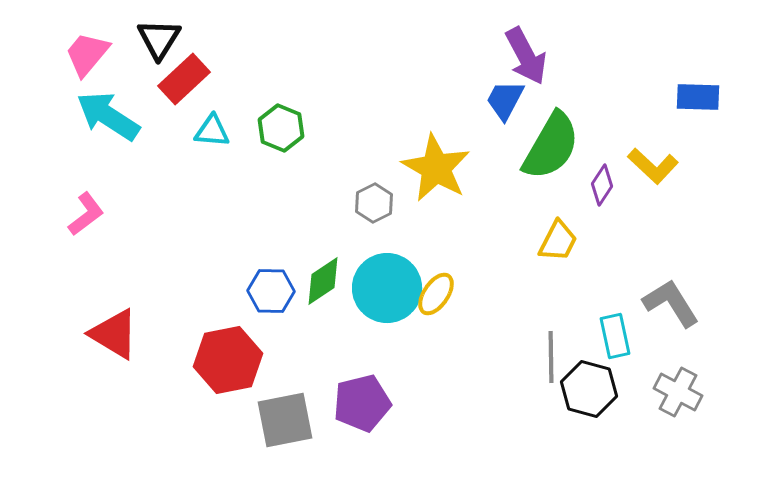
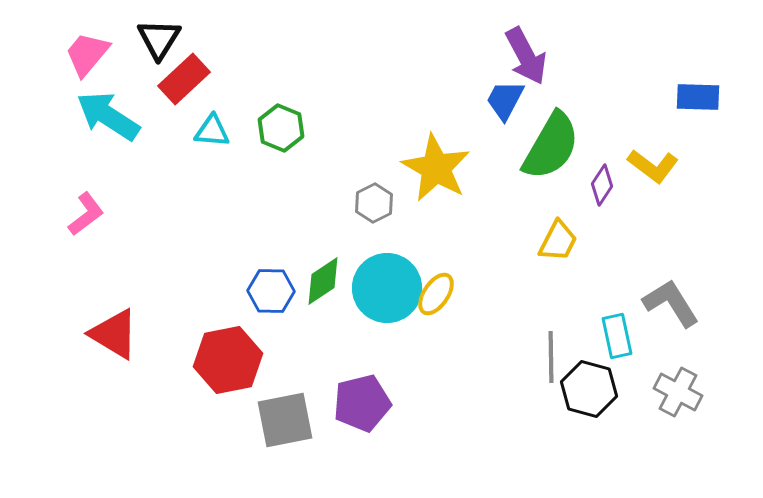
yellow L-shape: rotated 6 degrees counterclockwise
cyan rectangle: moved 2 px right
